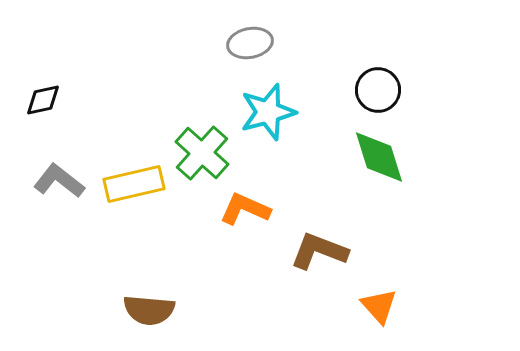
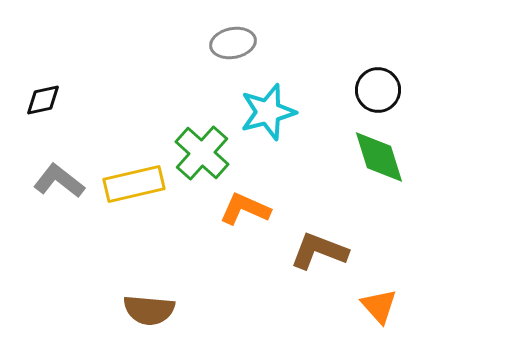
gray ellipse: moved 17 px left
